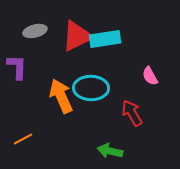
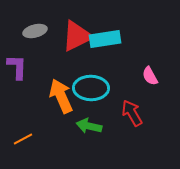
green arrow: moved 21 px left, 25 px up
